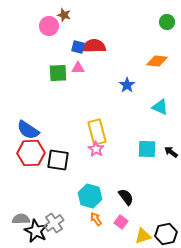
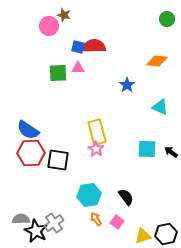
green circle: moved 3 px up
cyan hexagon: moved 1 px left, 1 px up; rotated 25 degrees counterclockwise
pink square: moved 4 px left
